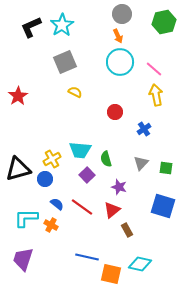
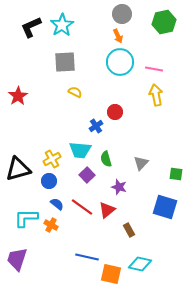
gray square: rotated 20 degrees clockwise
pink line: rotated 30 degrees counterclockwise
blue cross: moved 48 px left, 3 px up
green square: moved 10 px right, 6 px down
blue circle: moved 4 px right, 2 px down
blue square: moved 2 px right, 1 px down
red triangle: moved 5 px left
brown rectangle: moved 2 px right
purple trapezoid: moved 6 px left
